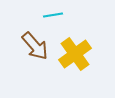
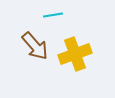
yellow cross: rotated 16 degrees clockwise
